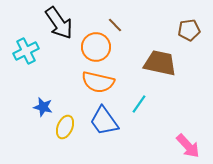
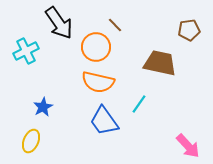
blue star: rotated 30 degrees clockwise
yellow ellipse: moved 34 px left, 14 px down
